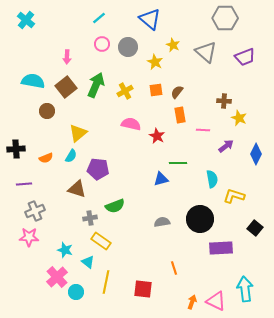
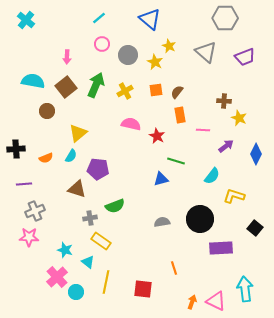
yellow star at (173, 45): moved 4 px left, 1 px down
gray circle at (128, 47): moved 8 px down
green line at (178, 163): moved 2 px left, 2 px up; rotated 18 degrees clockwise
cyan semicircle at (212, 179): moved 3 px up; rotated 48 degrees clockwise
